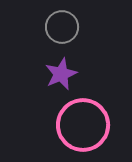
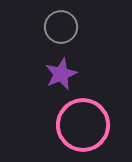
gray circle: moved 1 px left
